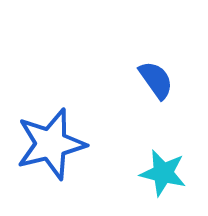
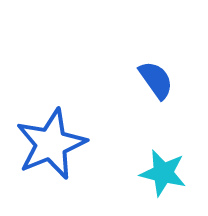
blue star: rotated 8 degrees counterclockwise
